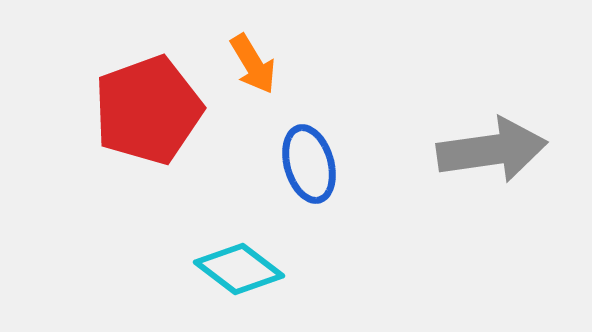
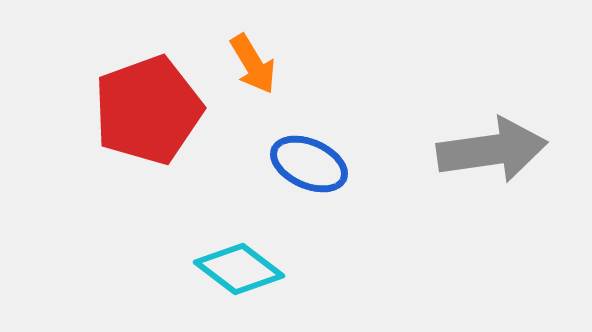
blue ellipse: rotated 50 degrees counterclockwise
